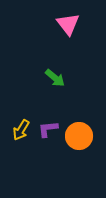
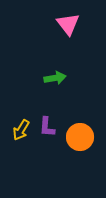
green arrow: rotated 50 degrees counterclockwise
purple L-shape: moved 1 px left, 2 px up; rotated 80 degrees counterclockwise
orange circle: moved 1 px right, 1 px down
